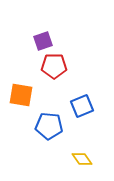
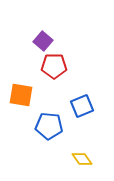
purple square: rotated 30 degrees counterclockwise
